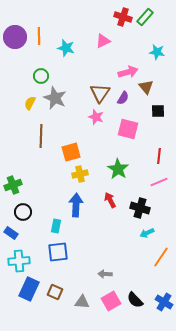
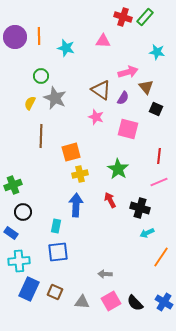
pink triangle at (103, 41): rotated 28 degrees clockwise
brown triangle at (100, 93): moved 1 px right, 3 px up; rotated 30 degrees counterclockwise
black square at (158, 111): moved 2 px left, 2 px up; rotated 24 degrees clockwise
black semicircle at (135, 300): moved 3 px down
